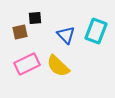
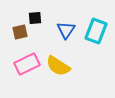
blue triangle: moved 5 px up; rotated 18 degrees clockwise
yellow semicircle: rotated 10 degrees counterclockwise
